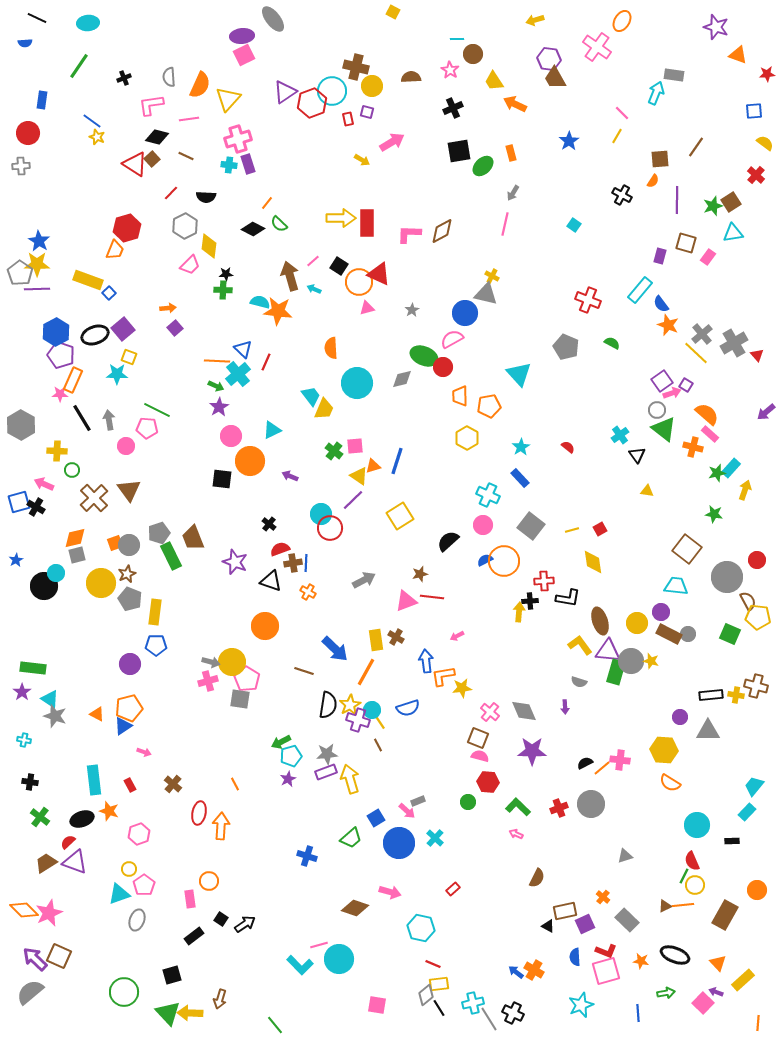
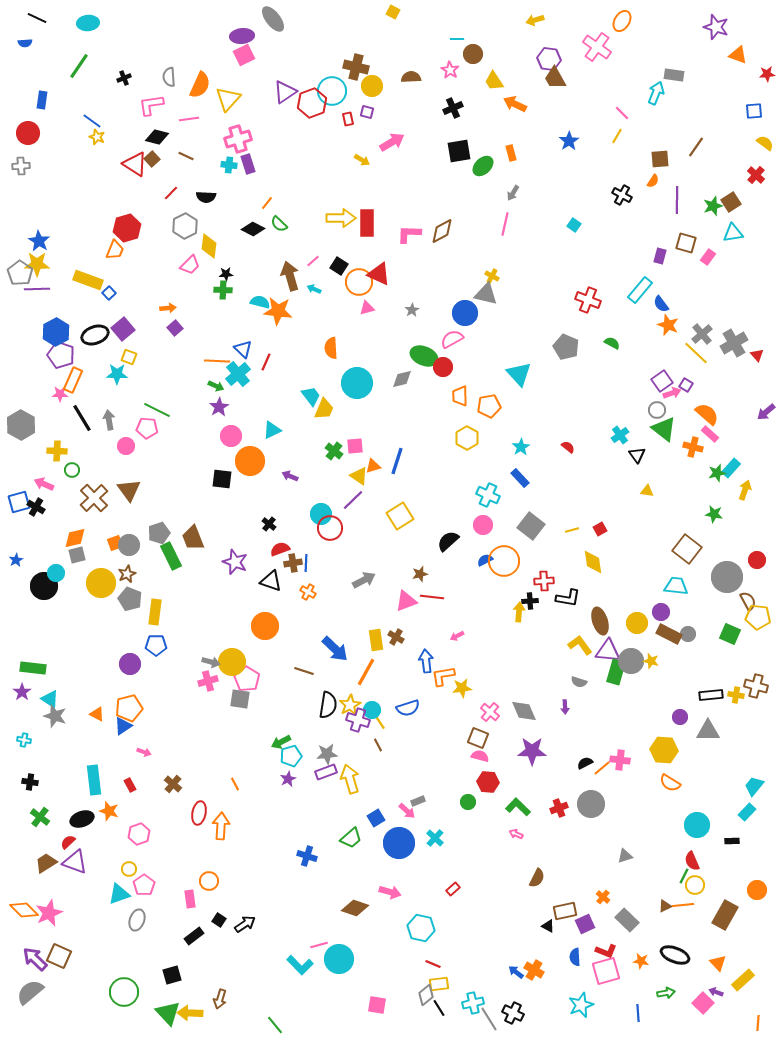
black square at (221, 919): moved 2 px left, 1 px down
